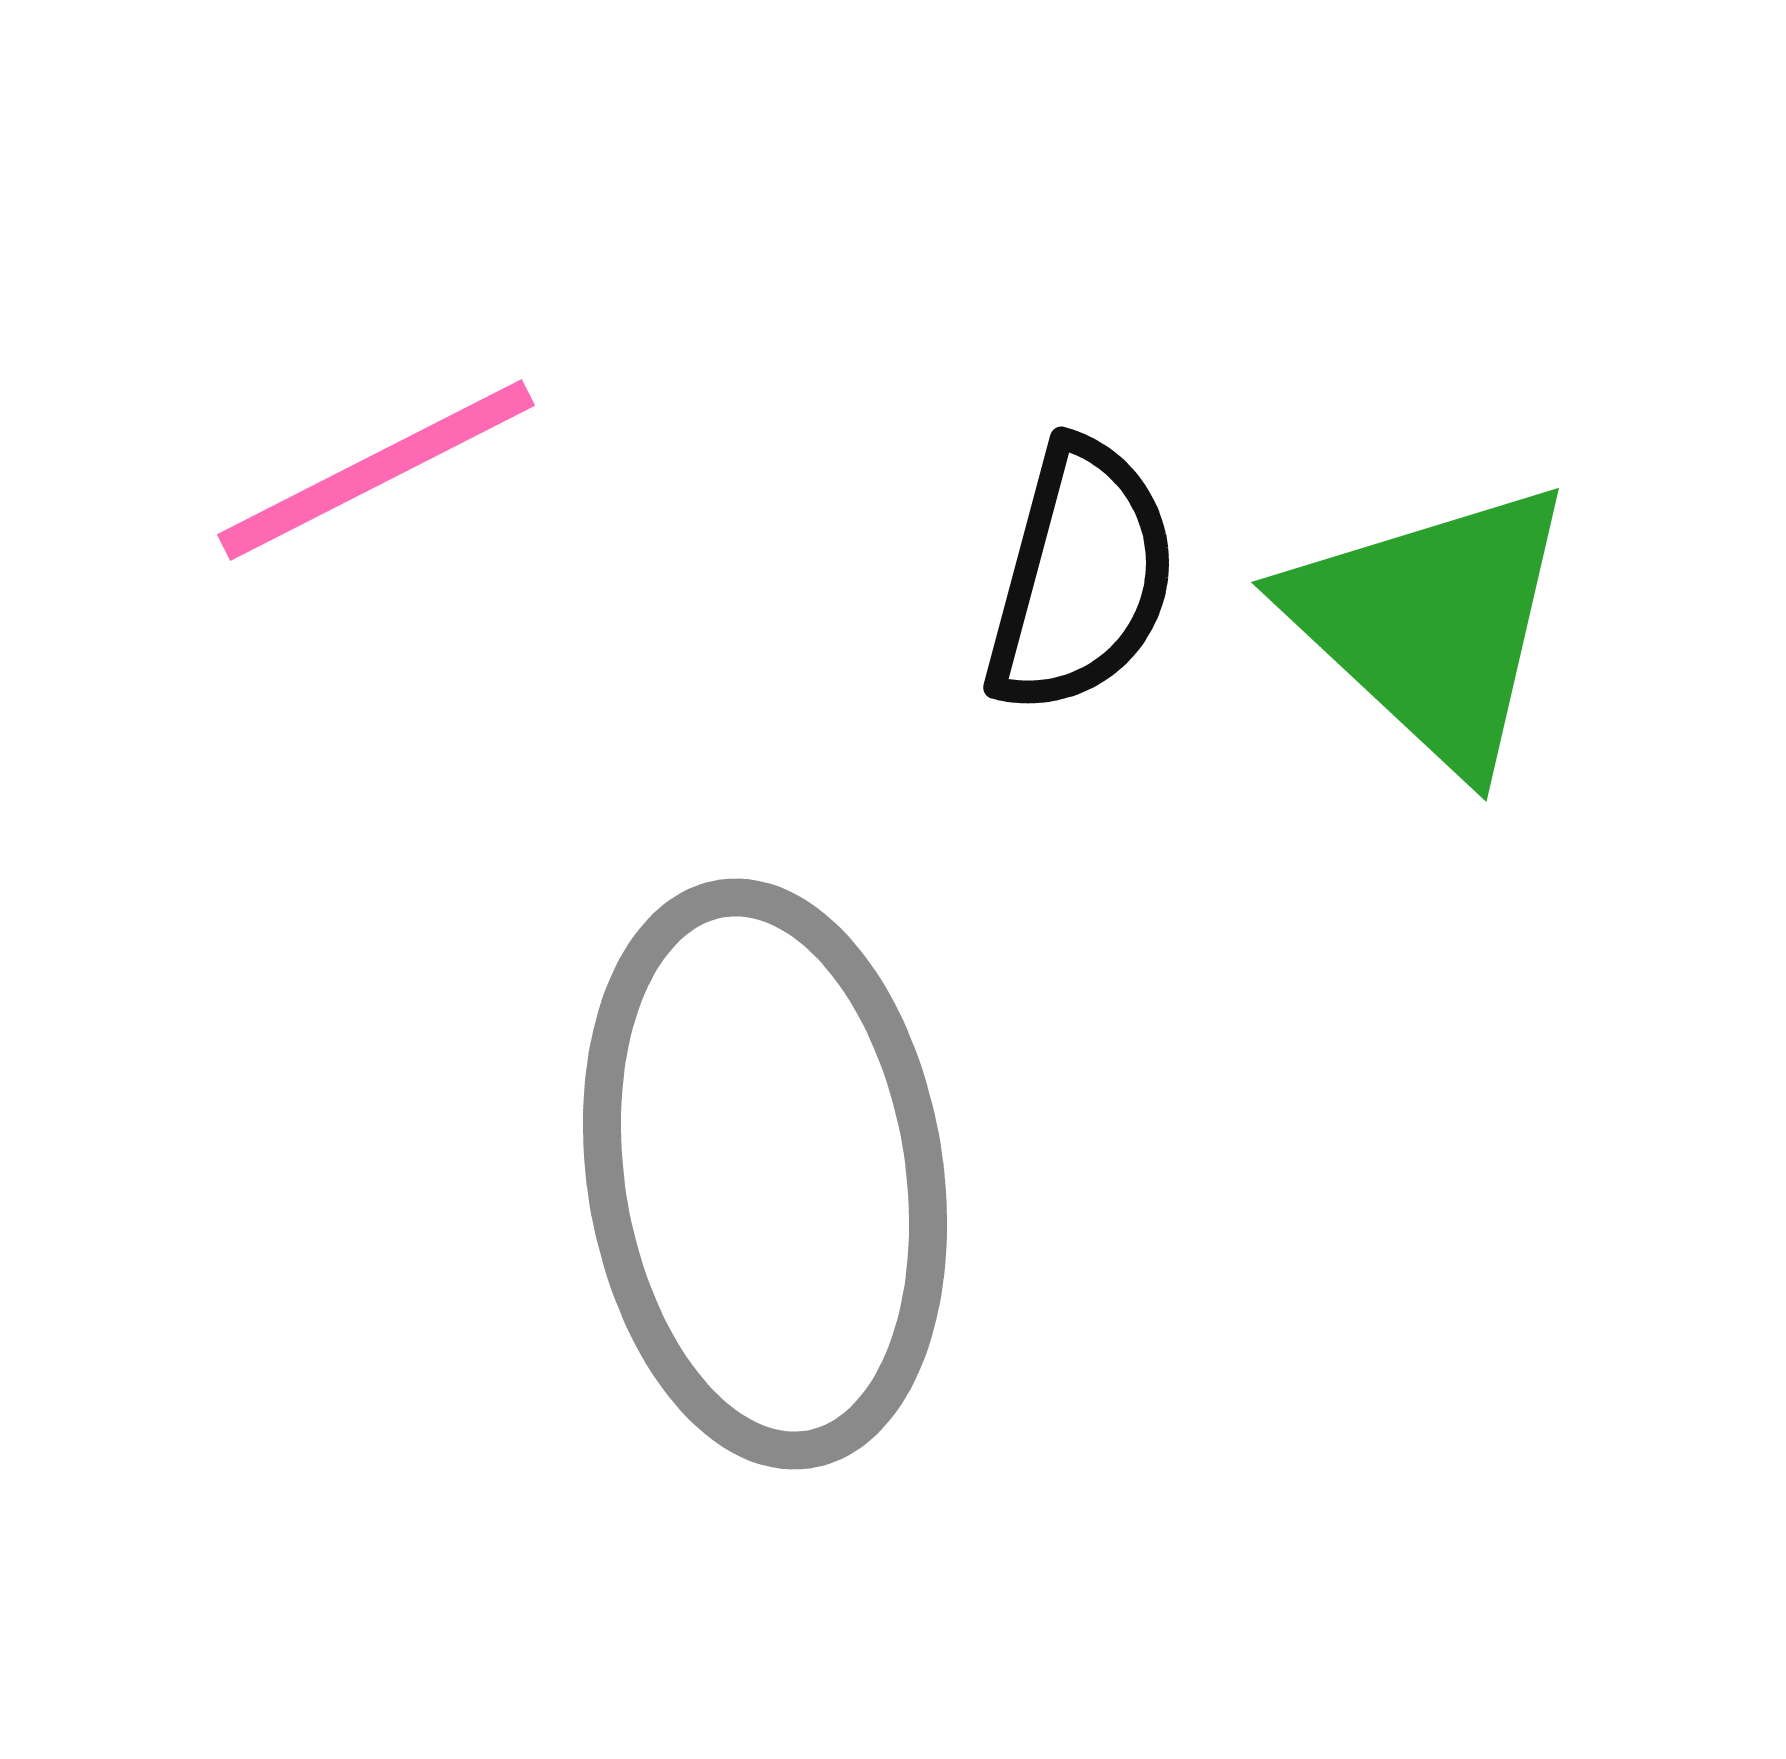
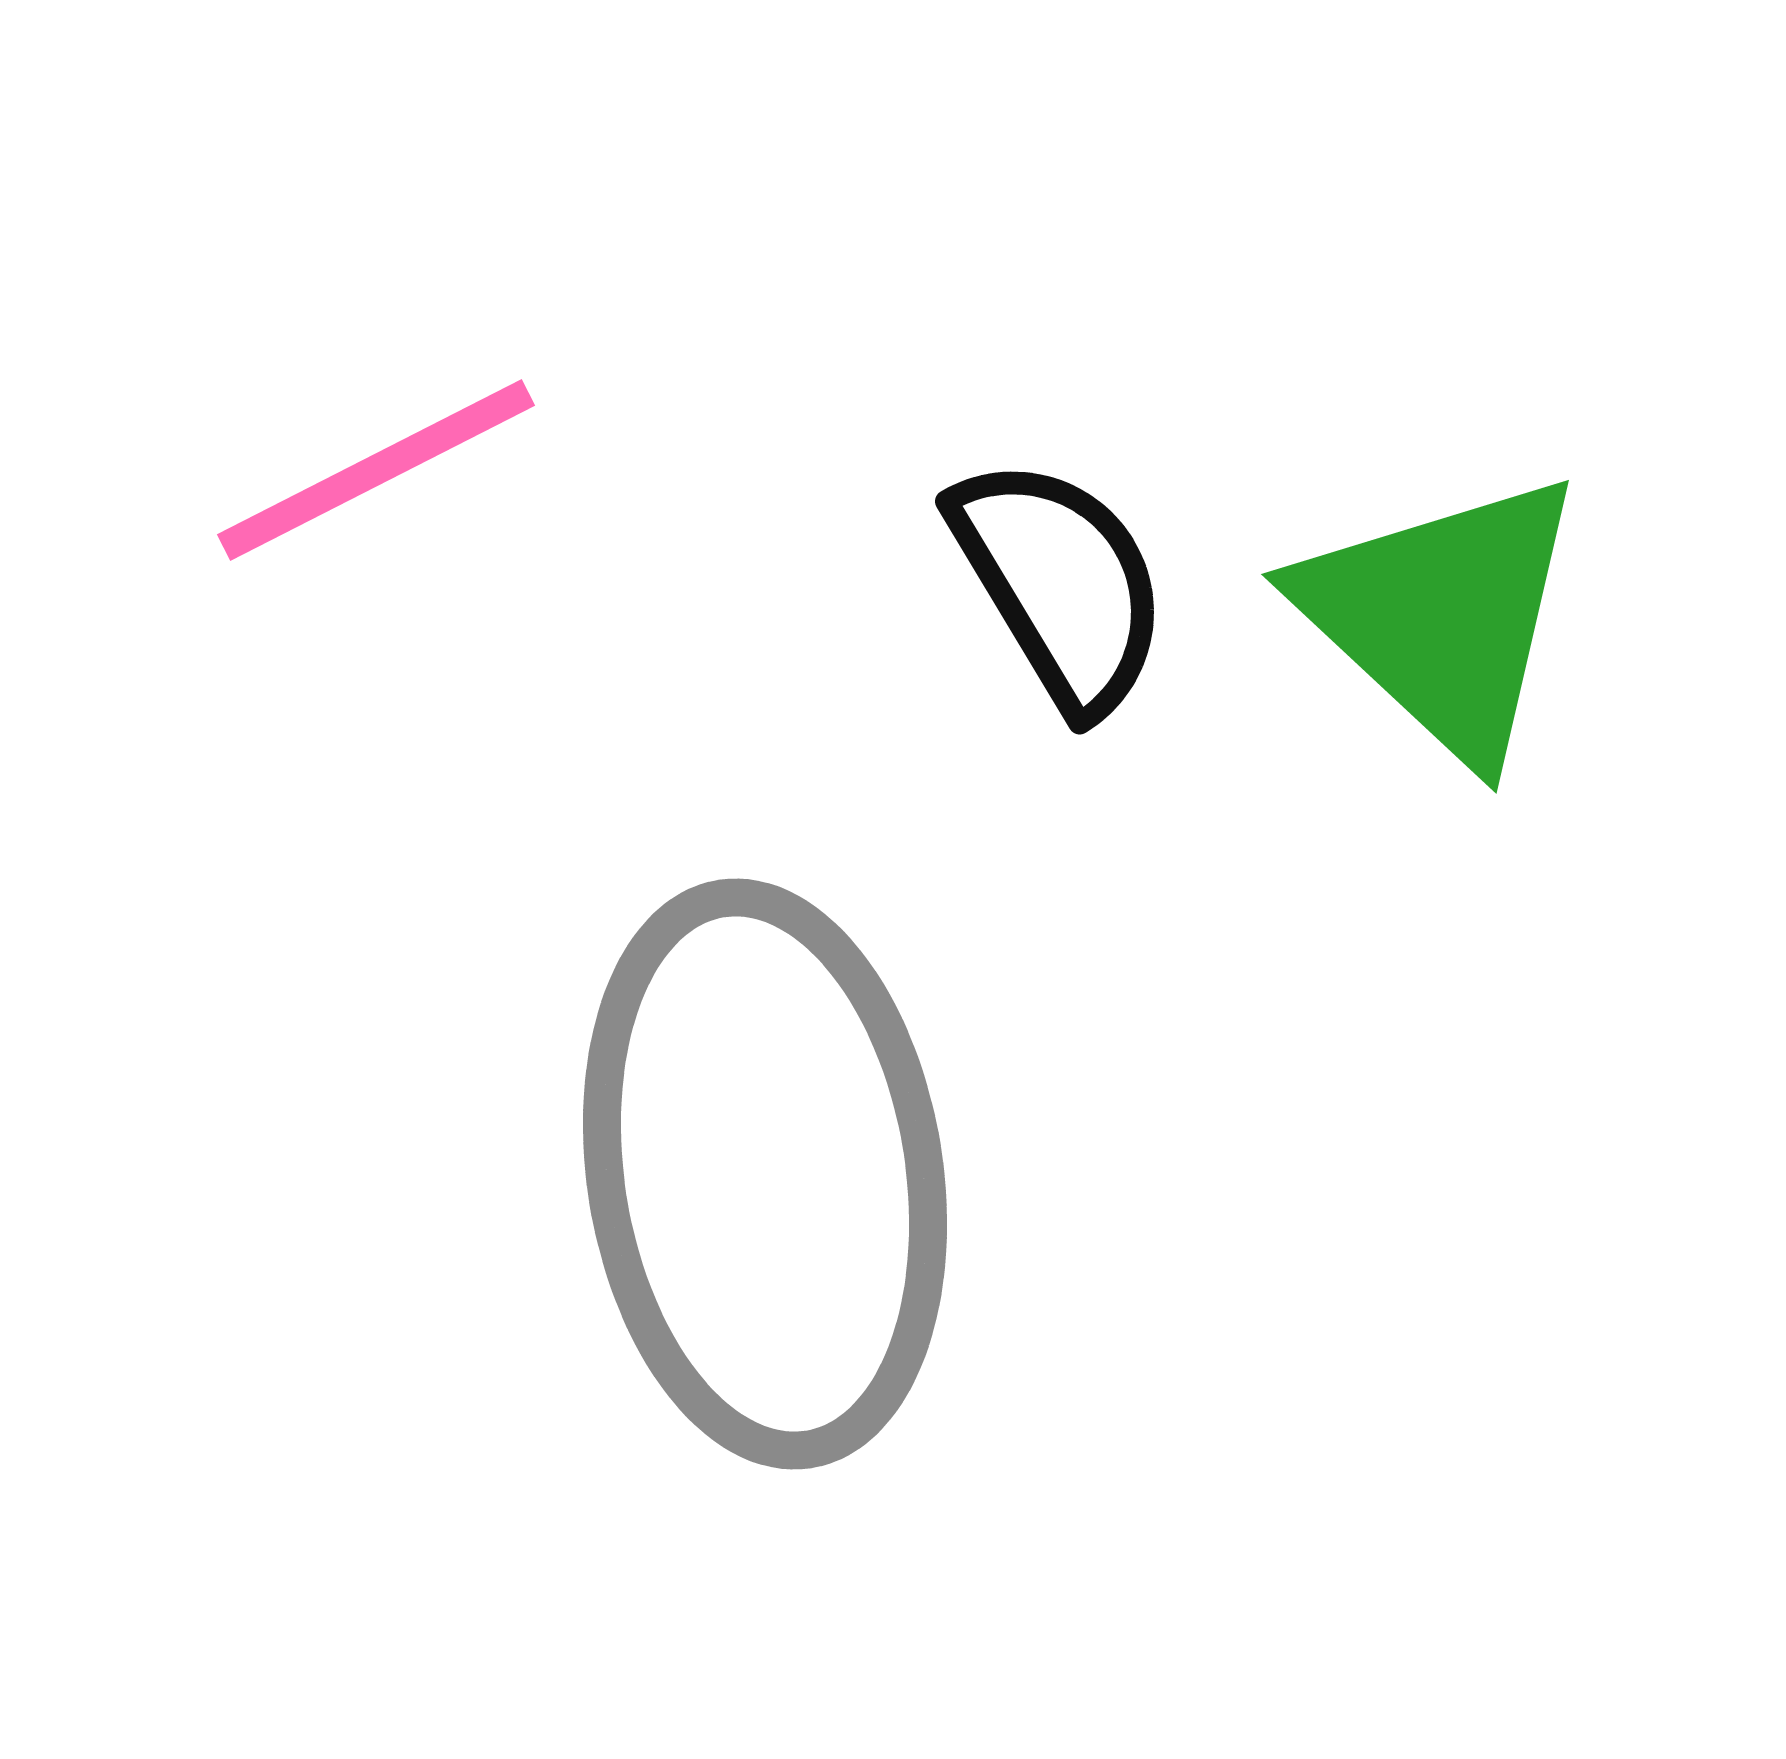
black semicircle: moved 21 px left, 7 px down; rotated 46 degrees counterclockwise
green triangle: moved 10 px right, 8 px up
